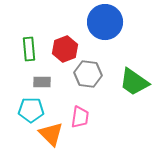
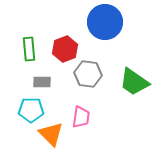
pink trapezoid: moved 1 px right
